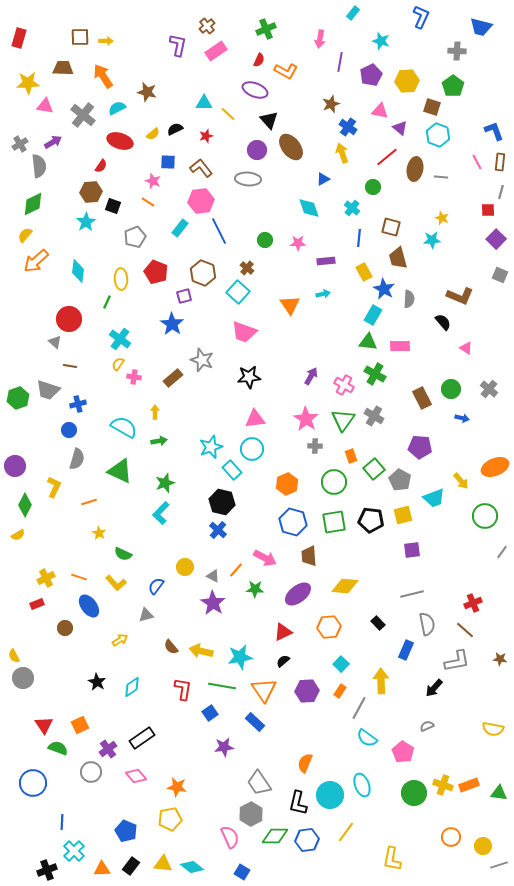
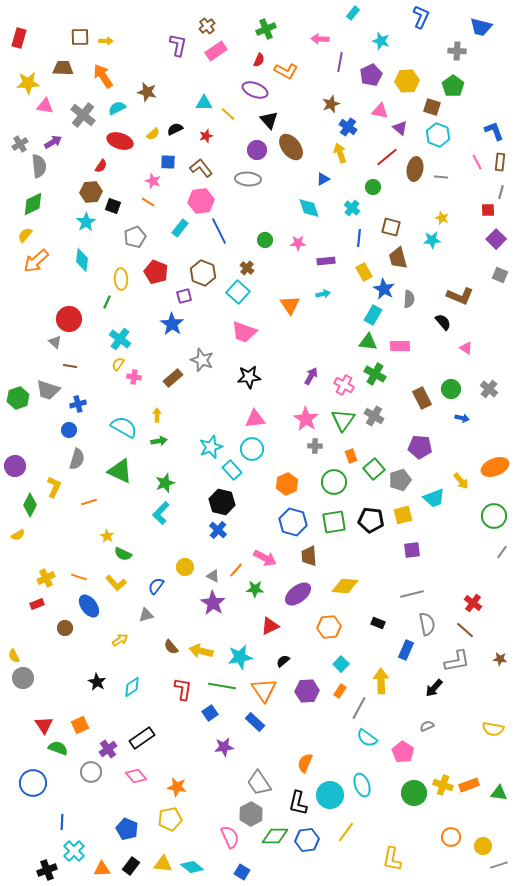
pink arrow at (320, 39): rotated 84 degrees clockwise
yellow arrow at (342, 153): moved 2 px left
cyan diamond at (78, 271): moved 4 px right, 11 px up
yellow arrow at (155, 412): moved 2 px right, 3 px down
gray pentagon at (400, 480): rotated 25 degrees clockwise
green diamond at (25, 505): moved 5 px right
green circle at (485, 516): moved 9 px right
yellow star at (99, 533): moved 8 px right, 3 px down
red cross at (473, 603): rotated 30 degrees counterclockwise
black rectangle at (378, 623): rotated 24 degrees counterclockwise
red triangle at (283, 632): moved 13 px left, 6 px up
blue pentagon at (126, 831): moved 1 px right, 2 px up
